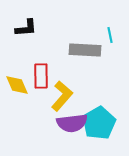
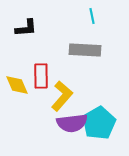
cyan line: moved 18 px left, 19 px up
